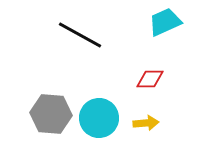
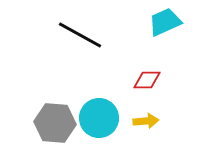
red diamond: moved 3 px left, 1 px down
gray hexagon: moved 4 px right, 9 px down
yellow arrow: moved 2 px up
